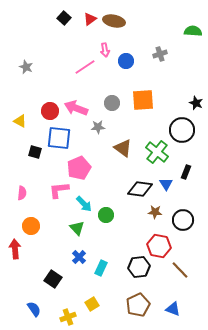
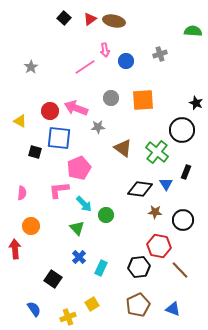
gray star at (26, 67): moved 5 px right; rotated 16 degrees clockwise
gray circle at (112, 103): moved 1 px left, 5 px up
